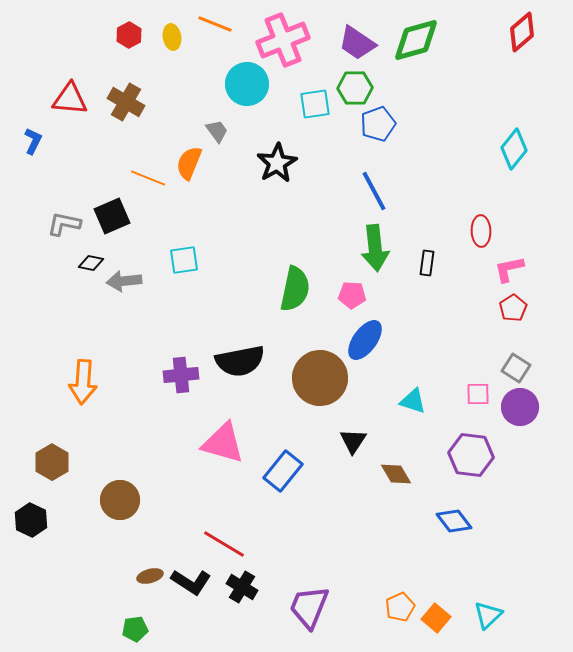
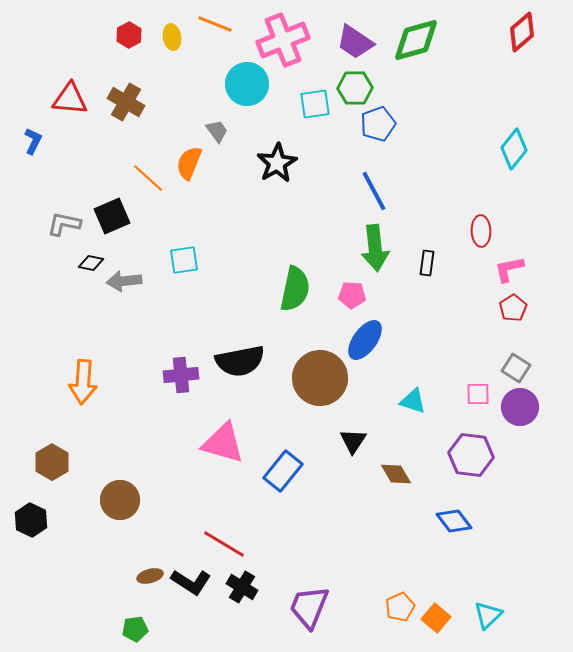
purple trapezoid at (357, 43): moved 2 px left, 1 px up
orange line at (148, 178): rotated 20 degrees clockwise
